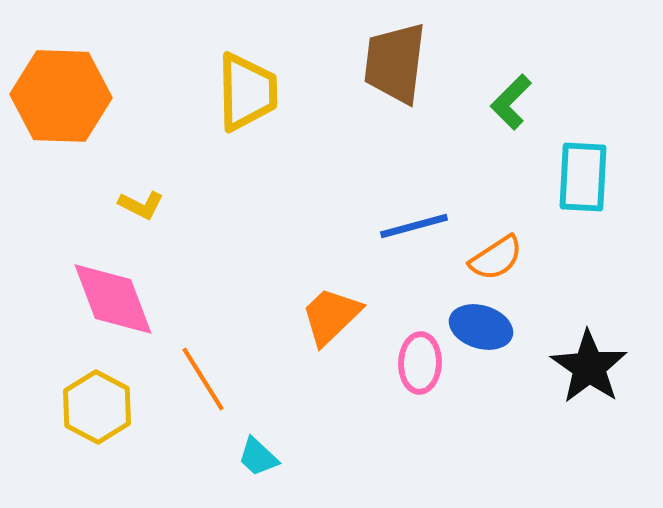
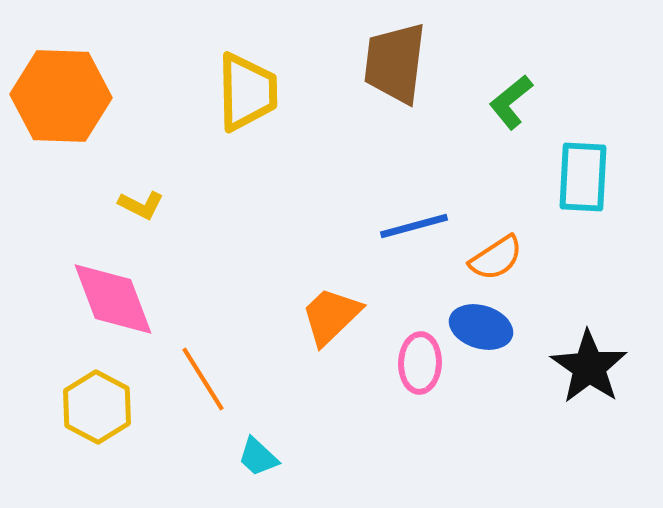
green L-shape: rotated 6 degrees clockwise
